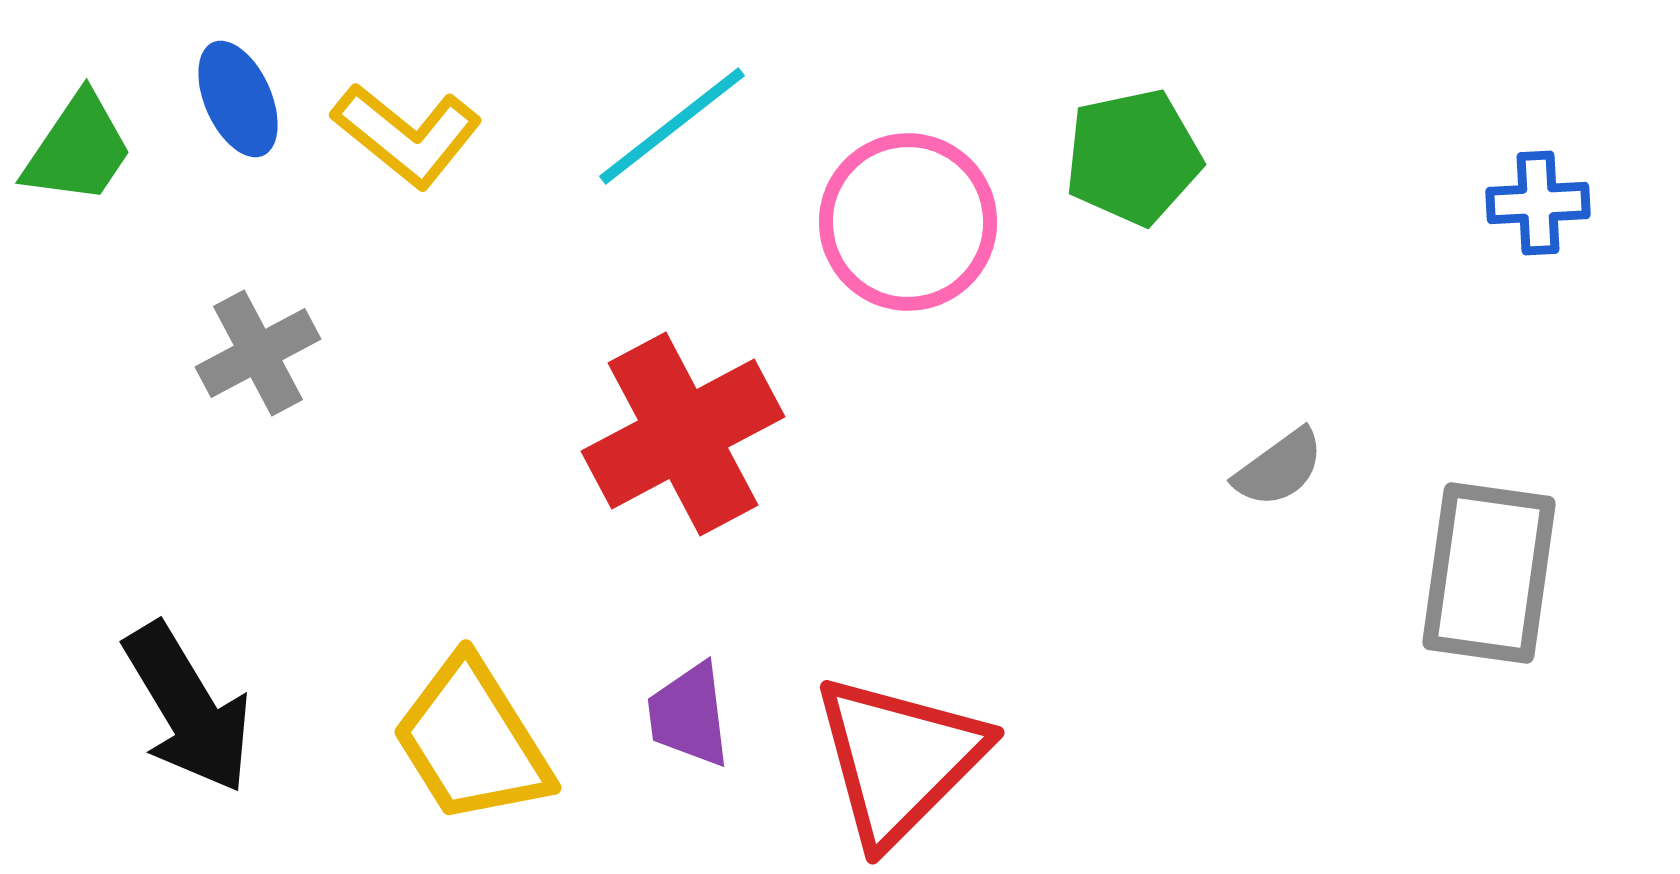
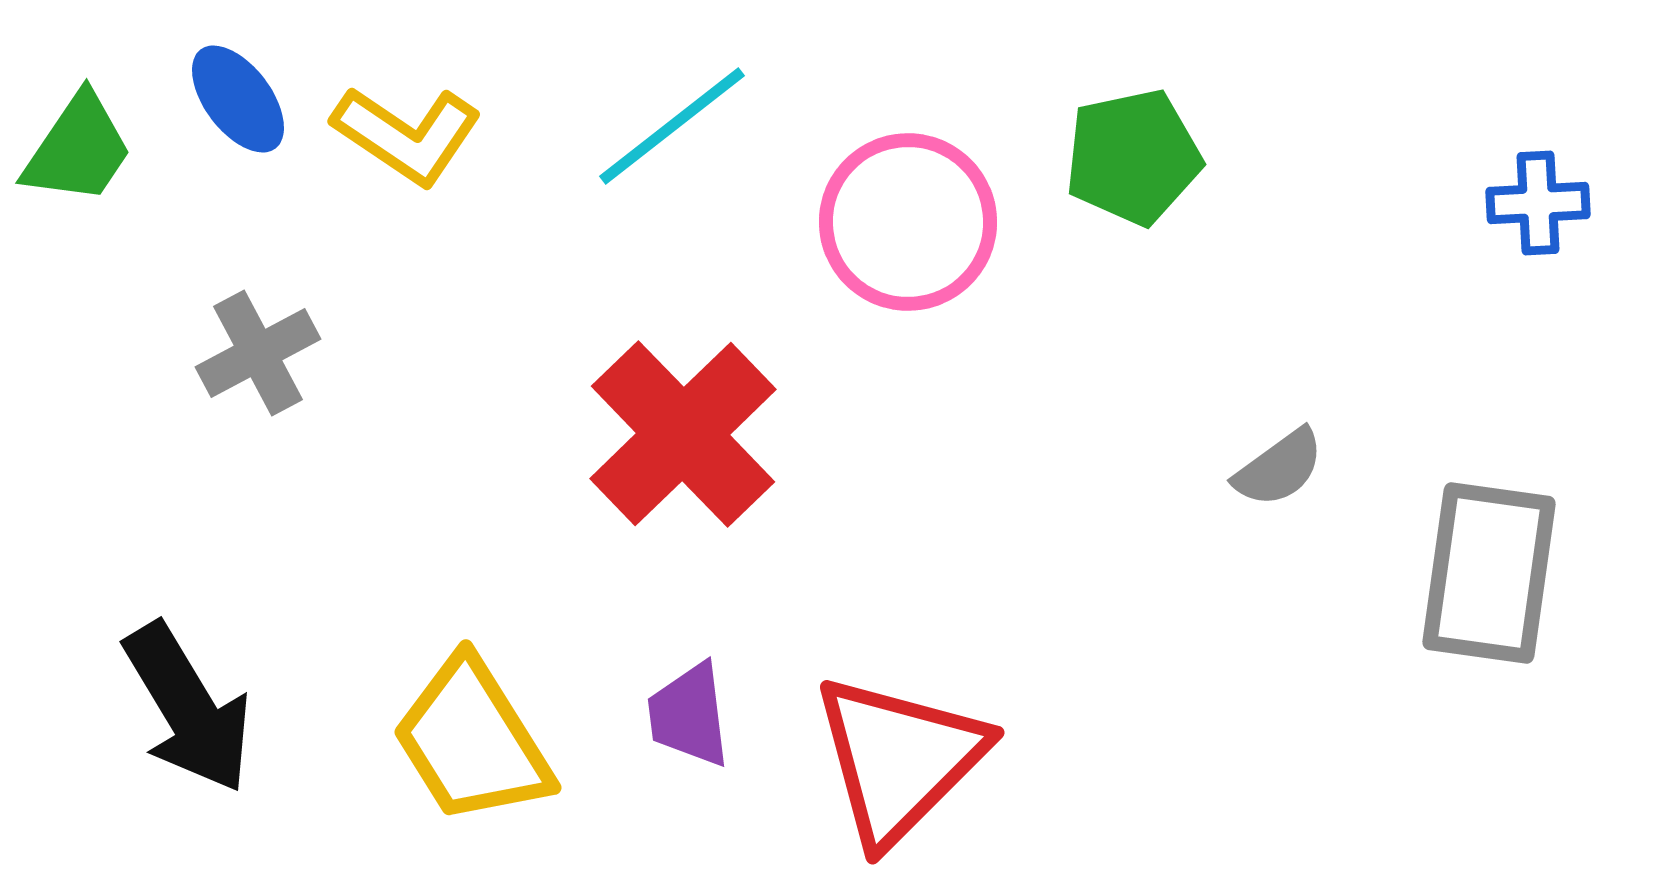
blue ellipse: rotated 13 degrees counterclockwise
yellow L-shape: rotated 5 degrees counterclockwise
red cross: rotated 16 degrees counterclockwise
